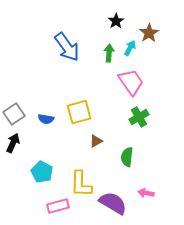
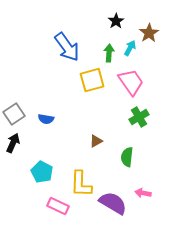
yellow square: moved 13 px right, 32 px up
pink arrow: moved 3 px left
pink rectangle: rotated 40 degrees clockwise
